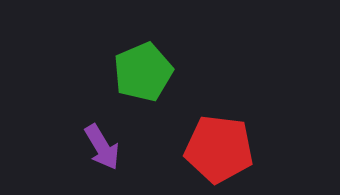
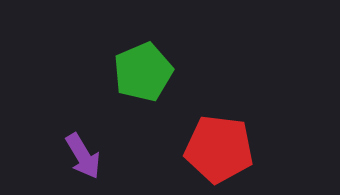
purple arrow: moved 19 px left, 9 px down
